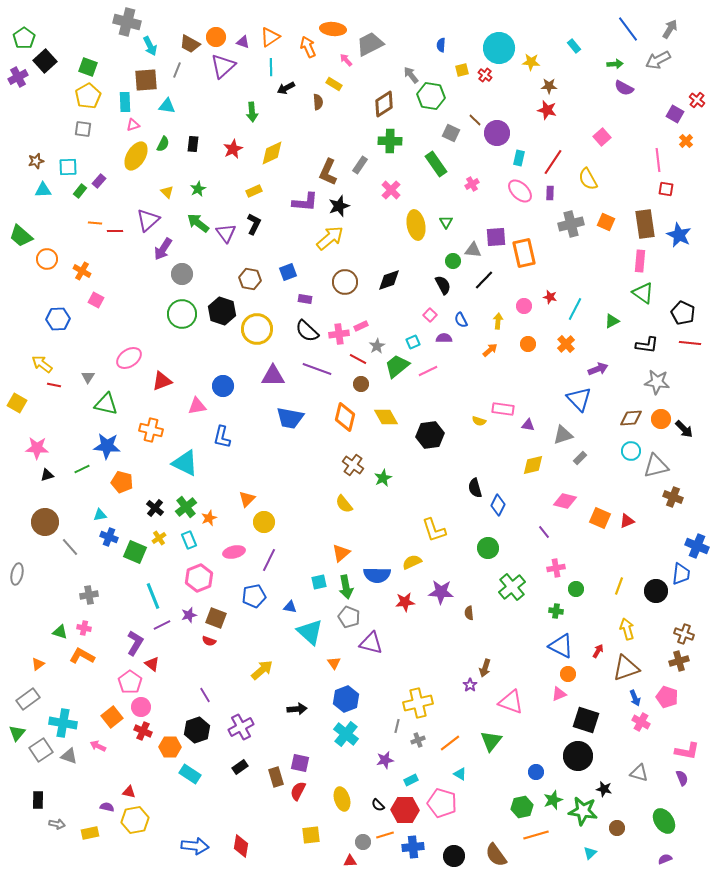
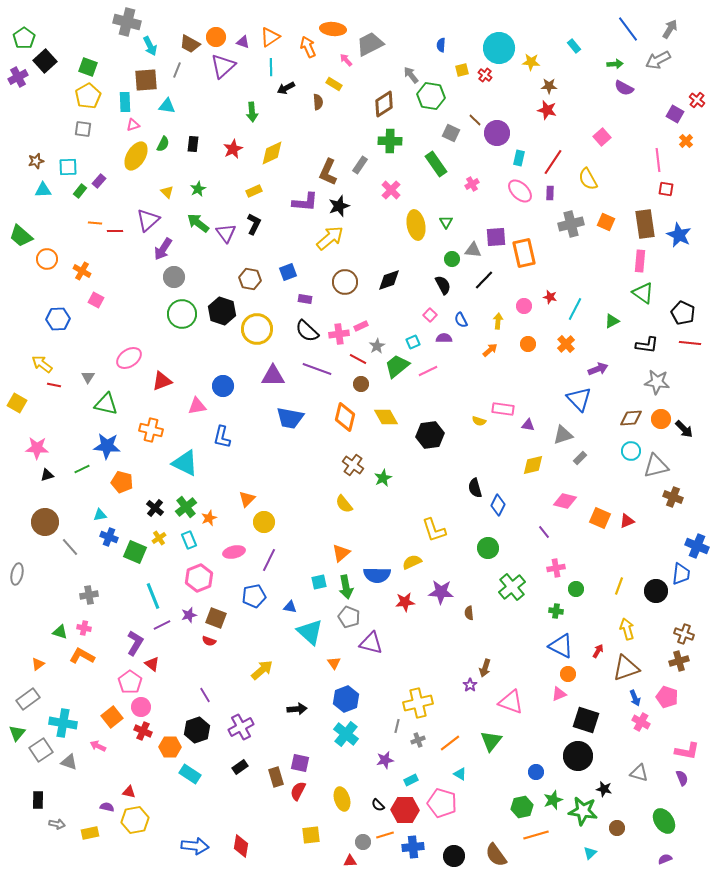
green circle at (453, 261): moved 1 px left, 2 px up
gray circle at (182, 274): moved 8 px left, 3 px down
gray triangle at (69, 756): moved 6 px down
